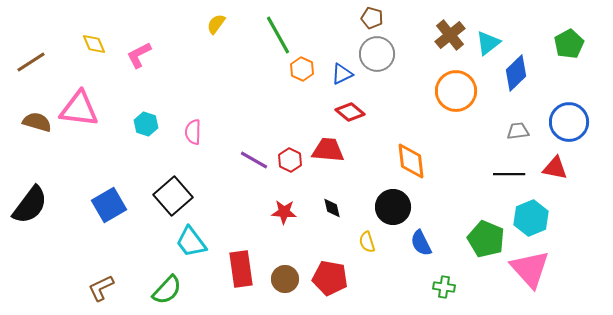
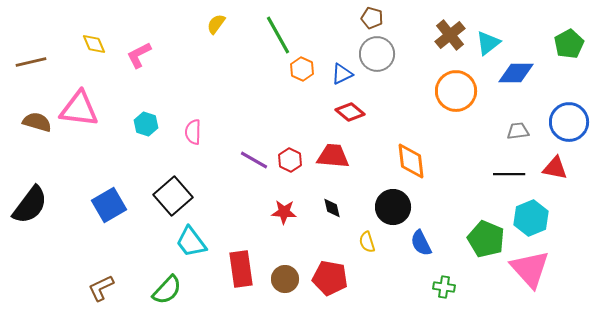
brown line at (31, 62): rotated 20 degrees clockwise
blue diamond at (516, 73): rotated 45 degrees clockwise
red trapezoid at (328, 150): moved 5 px right, 6 px down
